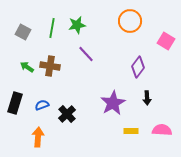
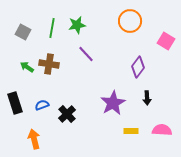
brown cross: moved 1 px left, 2 px up
black rectangle: rotated 35 degrees counterclockwise
orange arrow: moved 4 px left, 2 px down; rotated 18 degrees counterclockwise
